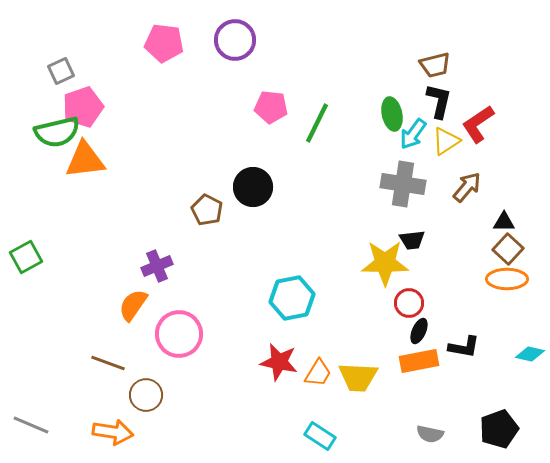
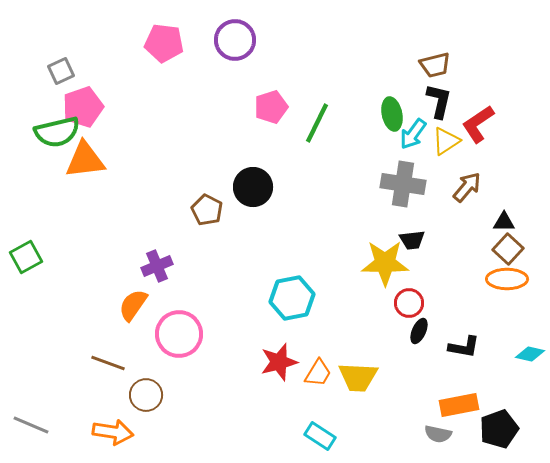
pink pentagon at (271, 107): rotated 24 degrees counterclockwise
orange rectangle at (419, 361): moved 40 px right, 44 px down
red star at (279, 362): rotated 27 degrees counterclockwise
gray semicircle at (430, 434): moved 8 px right
